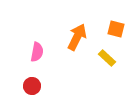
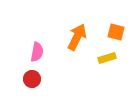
orange square: moved 3 px down
yellow rectangle: rotated 60 degrees counterclockwise
red circle: moved 7 px up
